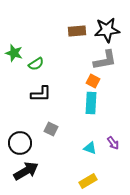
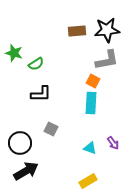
gray L-shape: moved 2 px right
